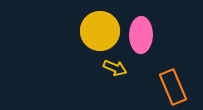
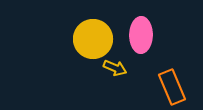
yellow circle: moved 7 px left, 8 px down
orange rectangle: moved 1 px left
